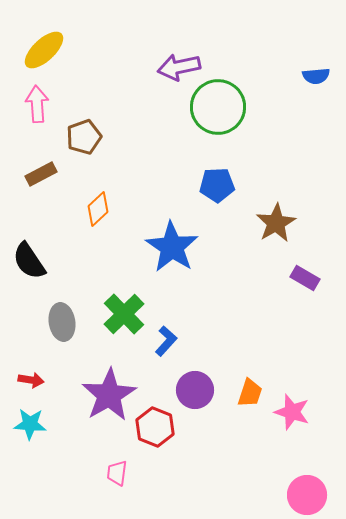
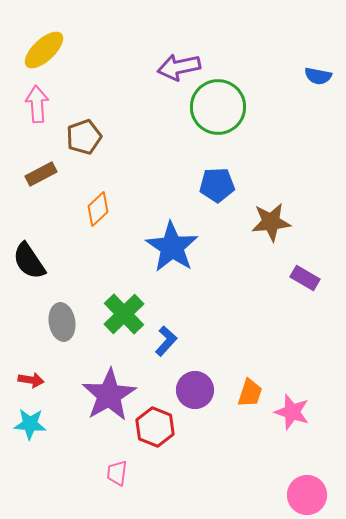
blue semicircle: moved 2 px right; rotated 16 degrees clockwise
brown star: moved 5 px left, 1 px up; rotated 24 degrees clockwise
